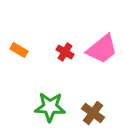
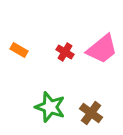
green star: rotated 16 degrees clockwise
brown cross: moved 2 px left
